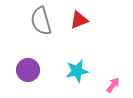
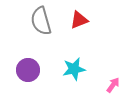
cyan star: moved 3 px left, 2 px up
